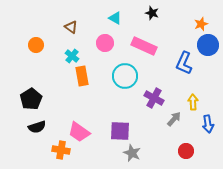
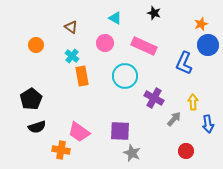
black star: moved 2 px right
